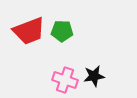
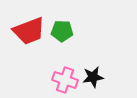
black star: moved 1 px left, 1 px down
